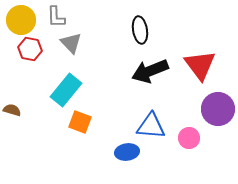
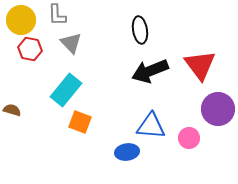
gray L-shape: moved 1 px right, 2 px up
